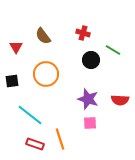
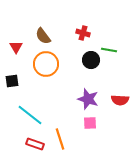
green line: moved 4 px left; rotated 21 degrees counterclockwise
orange circle: moved 10 px up
